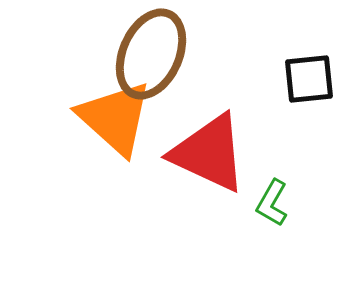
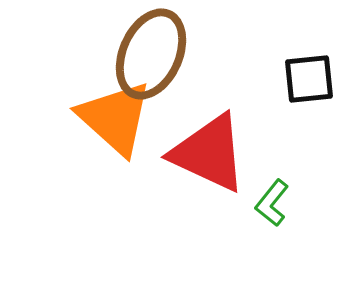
green L-shape: rotated 9 degrees clockwise
